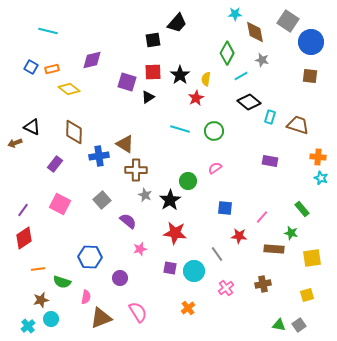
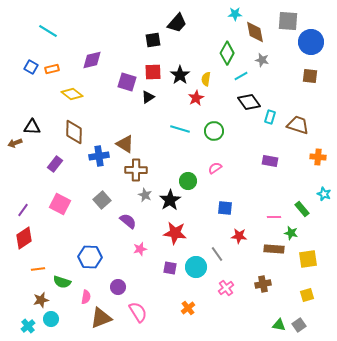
gray square at (288, 21): rotated 30 degrees counterclockwise
cyan line at (48, 31): rotated 18 degrees clockwise
yellow diamond at (69, 89): moved 3 px right, 5 px down
black diamond at (249, 102): rotated 15 degrees clockwise
black triangle at (32, 127): rotated 24 degrees counterclockwise
cyan star at (321, 178): moved 3 px right, 16 px down
pink line at (262, 217): moved 12 px right; rotated 48 degrees clockwise
yellow square at (312, 258): moved 4 px left, 1 px down
cyan circle at (194, 271): moved 2 px right, 4 px up
purple circle at (120, 278): moved 2 px left, 9 px down
